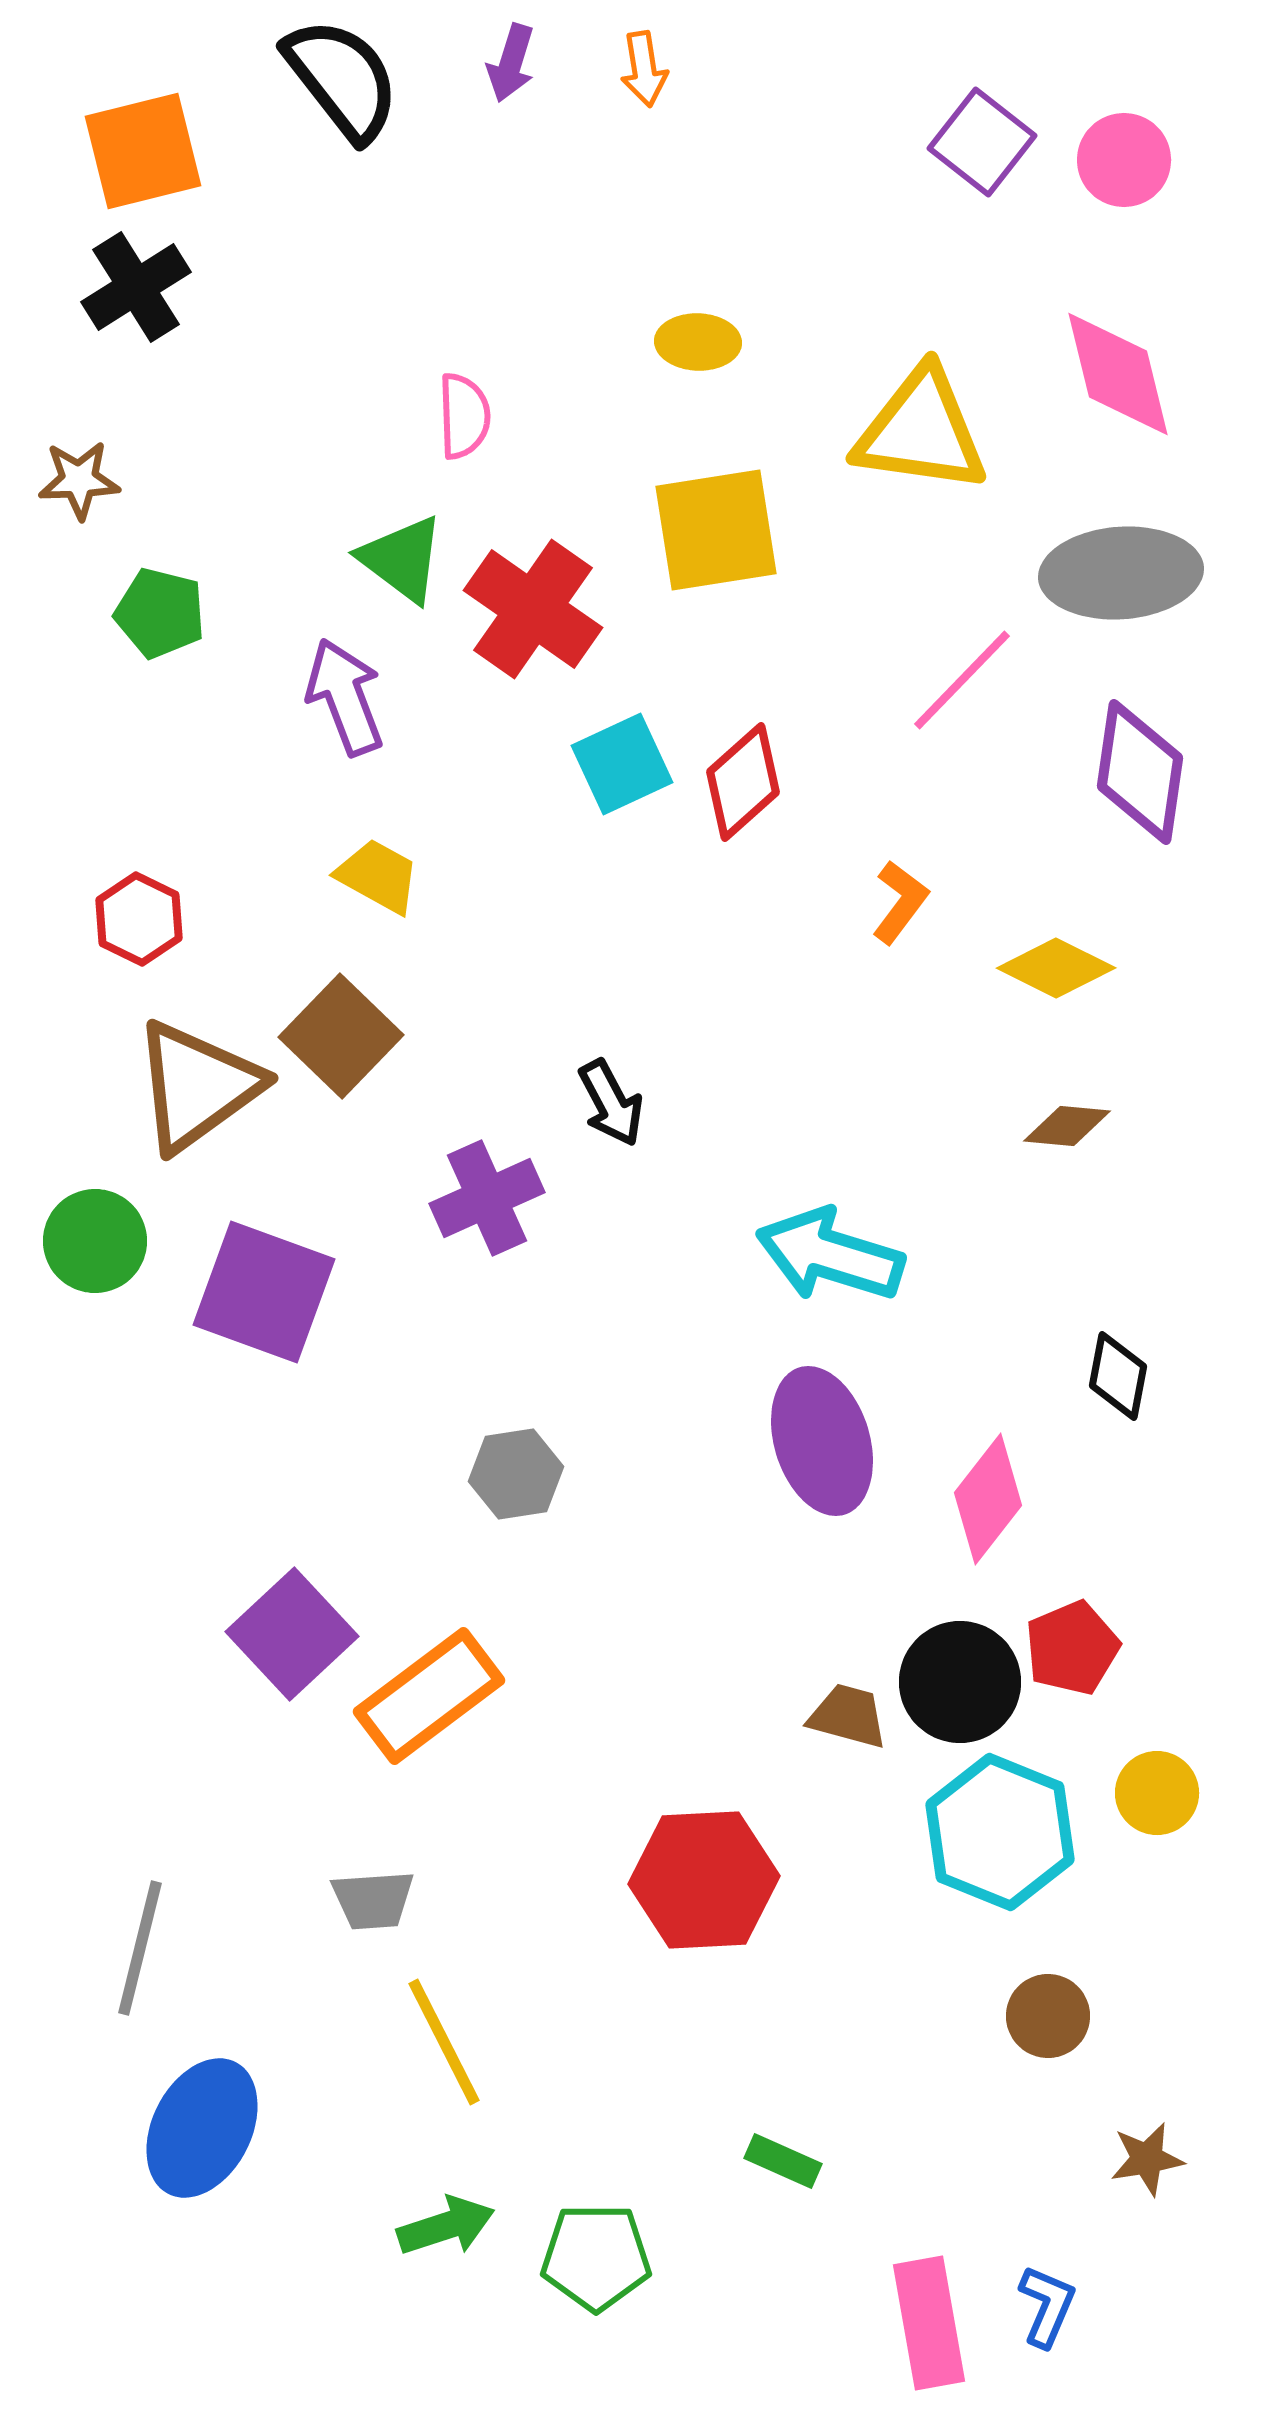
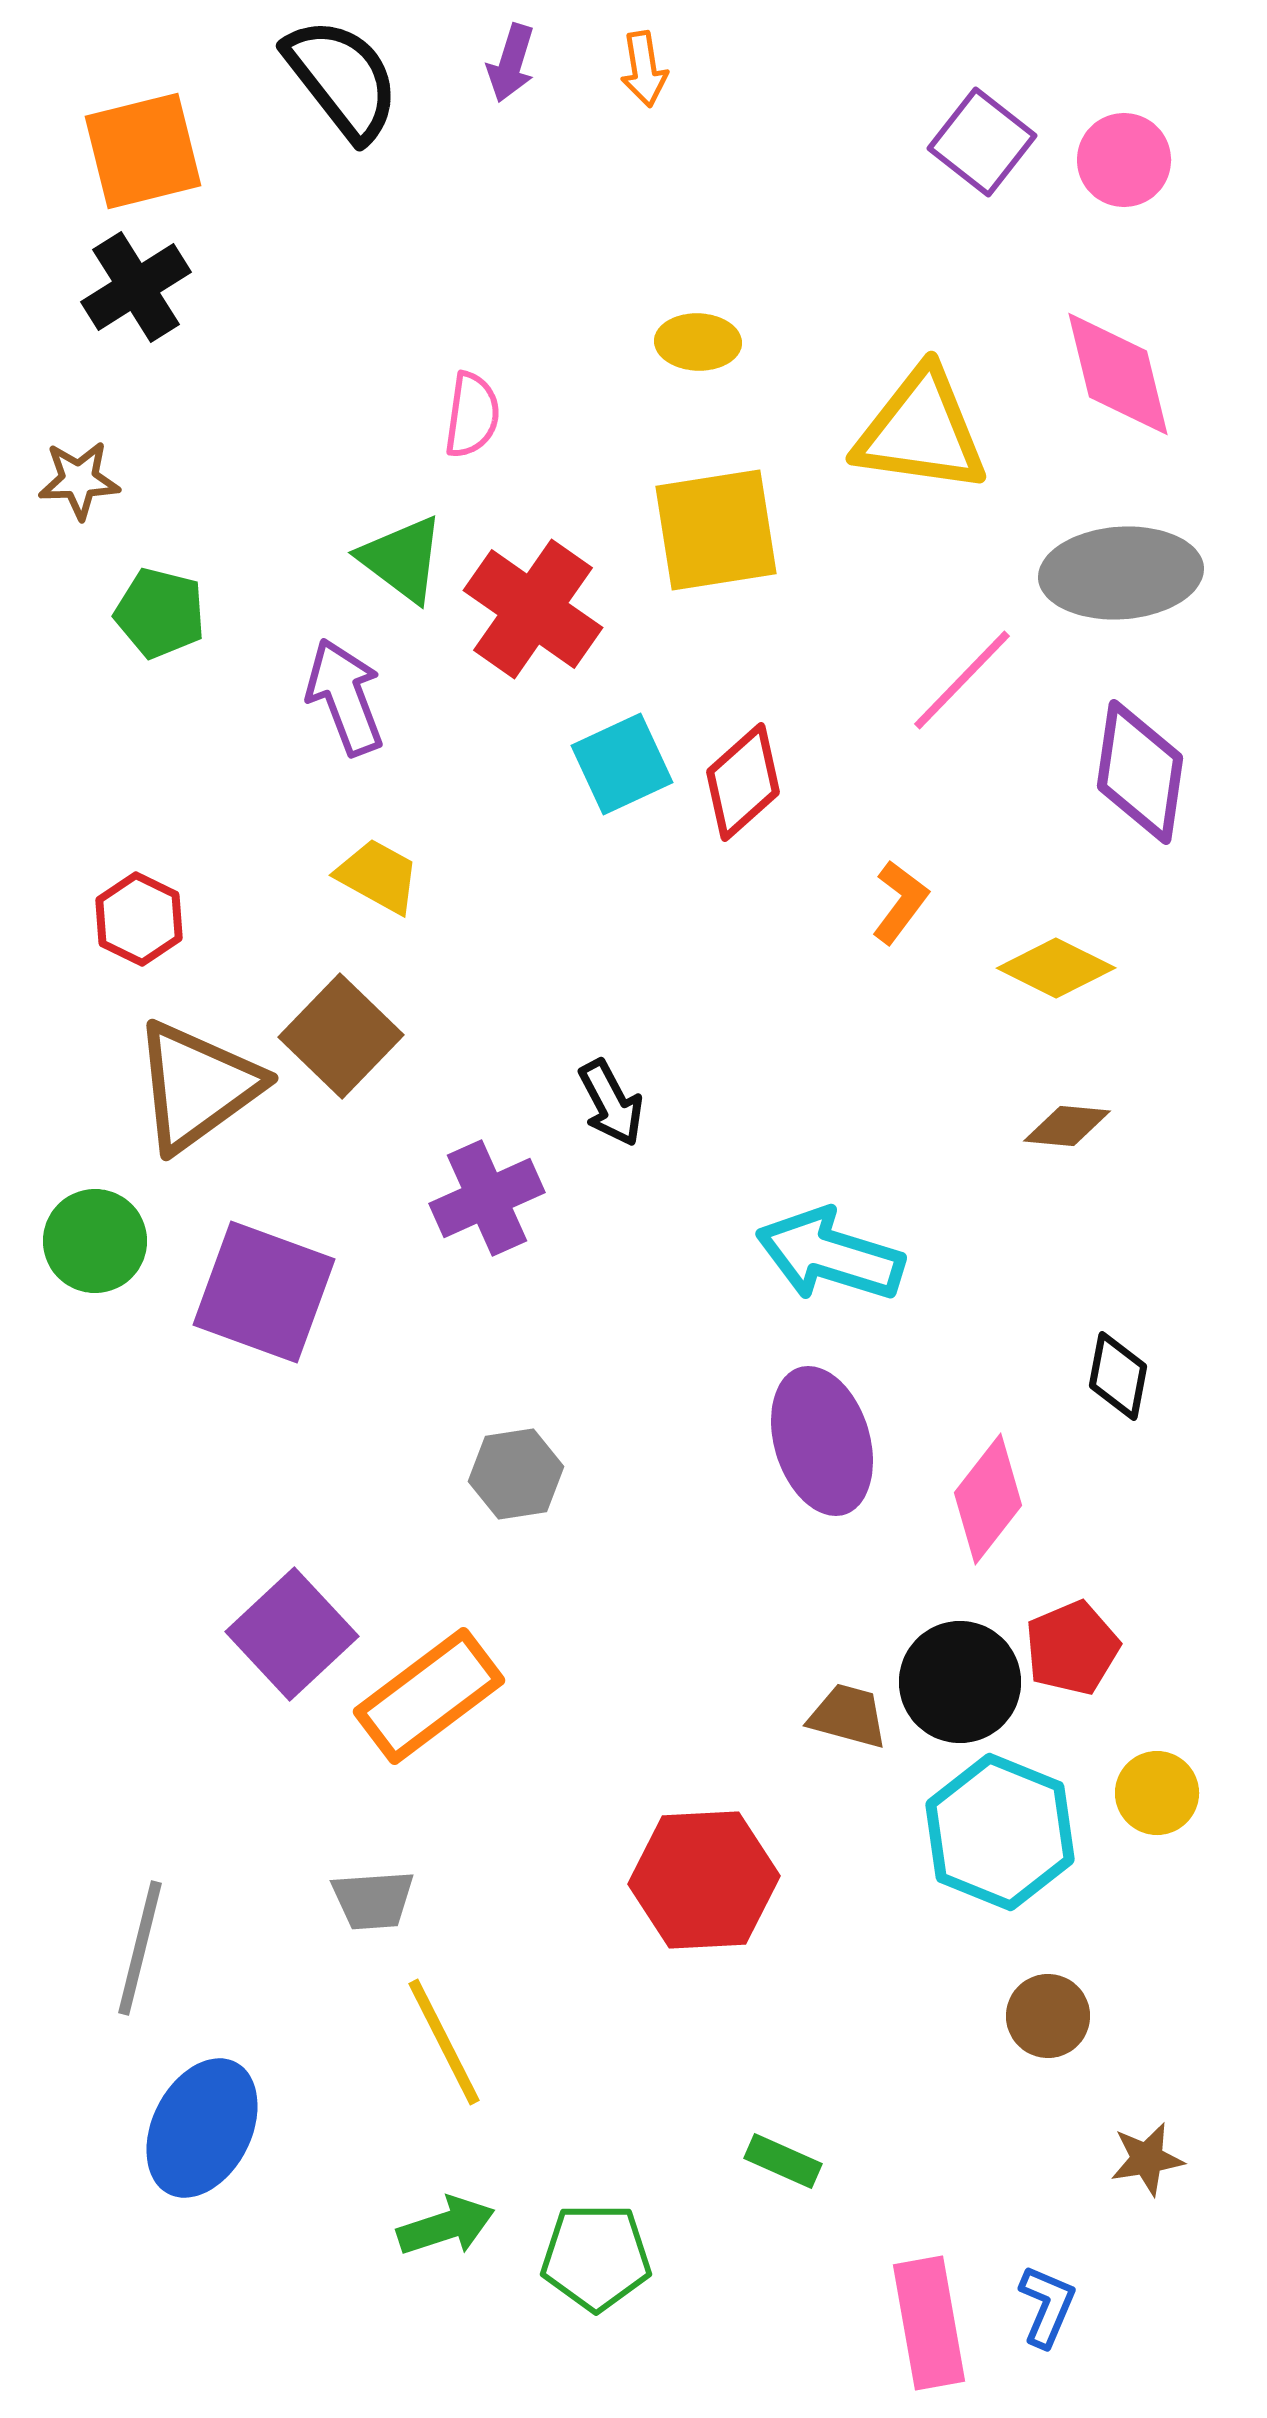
pink semicircle at (464, 416): moved 8 px right, 1 px up; rotated 10 degrees clockwise
